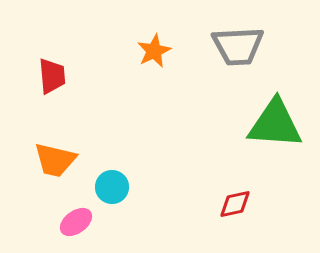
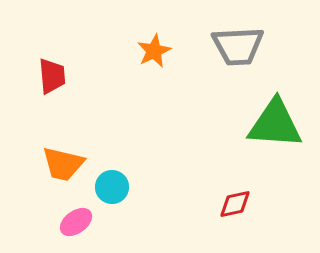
orange trapezoid: moved 8 px right, 4 px down
